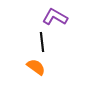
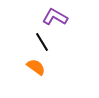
black line: rotated 24 degrees counterclockwise
